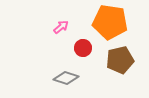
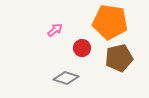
pink arrow: moved 6 px left, 3 px down
red circle: moved 1 px left
brown pentagon: moved 1 px left, 2 px up
